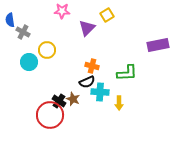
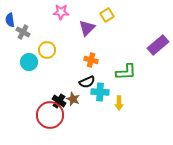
pink star: moved 1 px left, 1 px down
purple rectangle: rotated 30 degrees counterclockwise
orange cross: moved 1 px left, 6 px up
green L-shape: moved 1 px left, 1 px up
